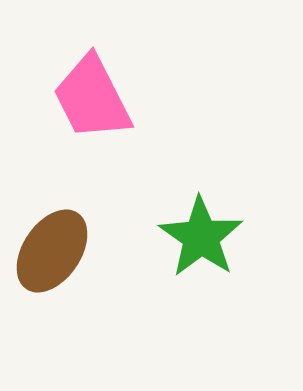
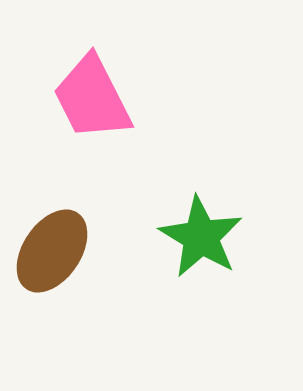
green star: rotated 4 degrees counterclockwise
